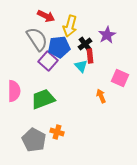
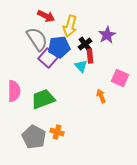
purple square: moved 3 px up
gray pentagon: moved 3 px up
